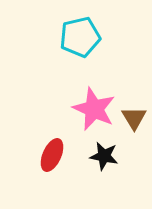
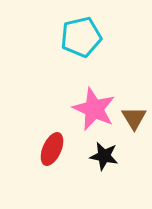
cyan pentagon: moved 1 px right
red ellipse: moved 6 px up
